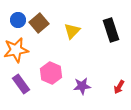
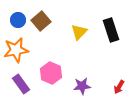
brown square: moved 2 px right, 2 px up
yellow triangle: moved 7 px right, 1 px down
